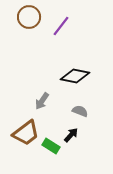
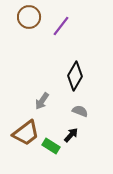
black diamond: rotated 72 degrees counterclockwise
